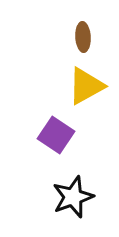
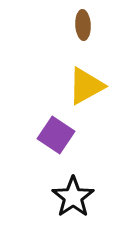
brown ellipse: moved 12 px up
black star: rotated 15 degrees counterclockwise
